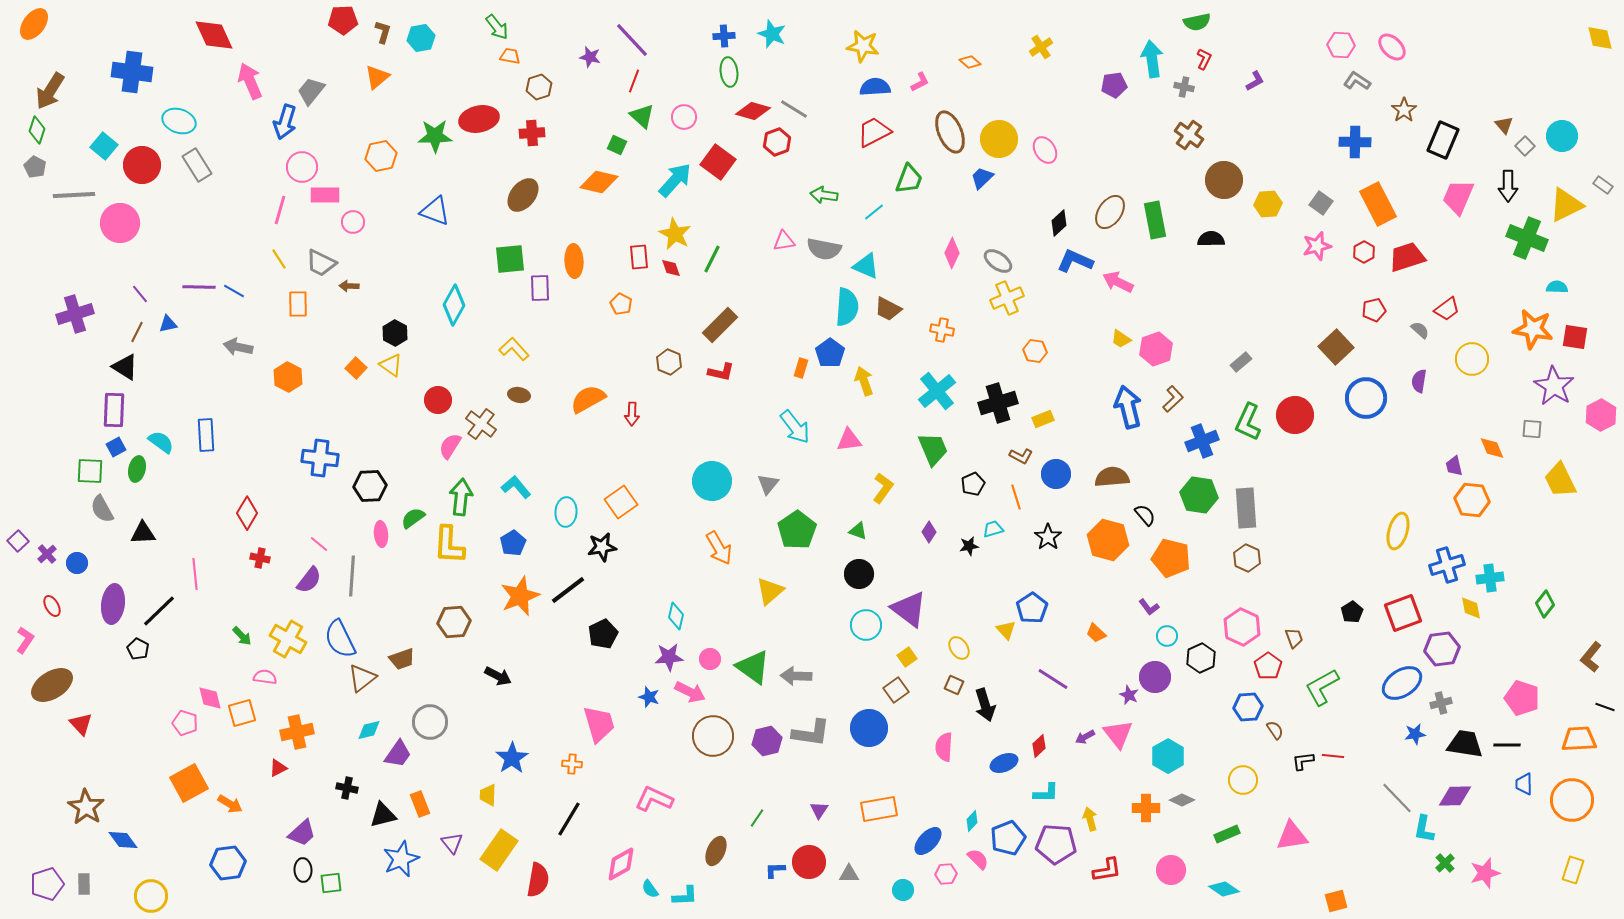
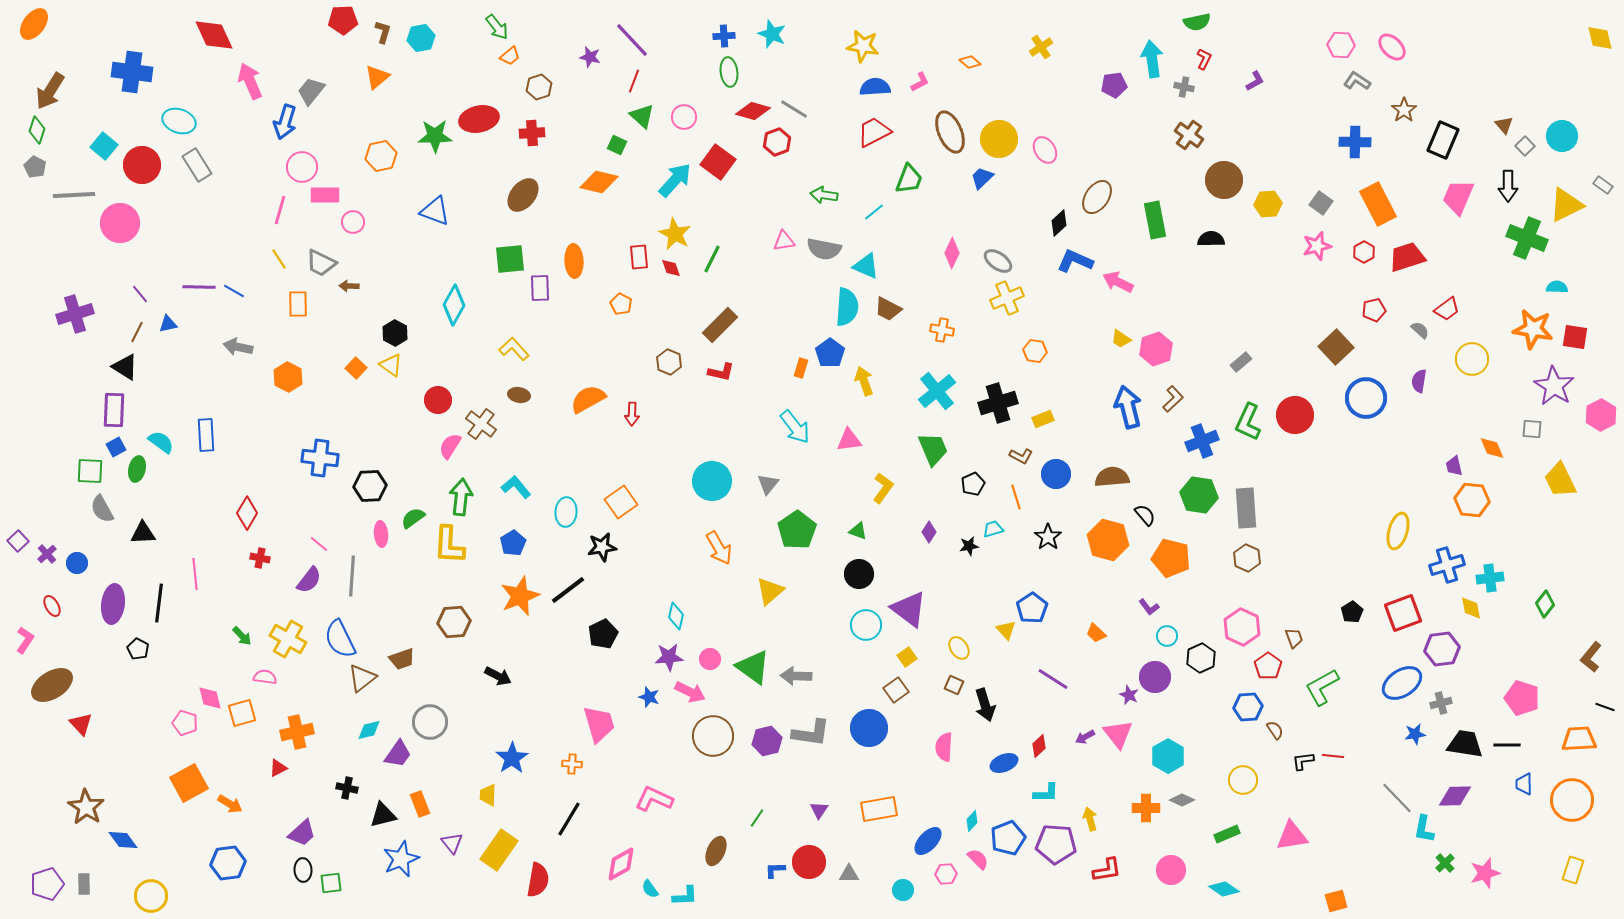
orange trapezoid at (510, 56): rotated 130 degrees clockwise
brown ellipse at (1110, 212): moved 13 px left, 15 px up
black line at (159, 611): moved 8 px up; rotated 39 degrees counterclockwise
